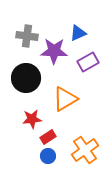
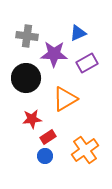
purple star: moved 3 px down
purple rectangle: moved 1 px left, 1 px down
blue circle: moved 3 px left
